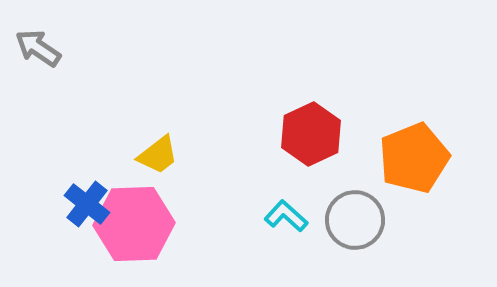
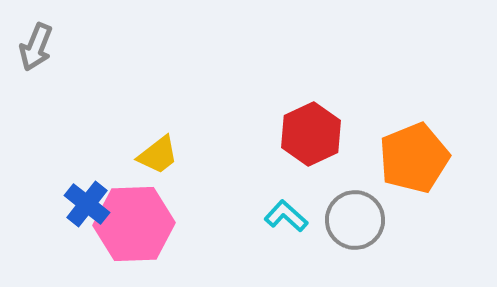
gray arrow: moved 2 px left, 1 px up; rotated 102 degrees counterclockwise
